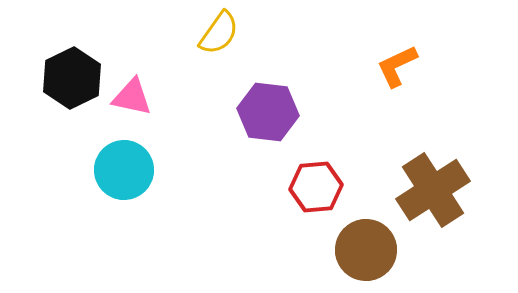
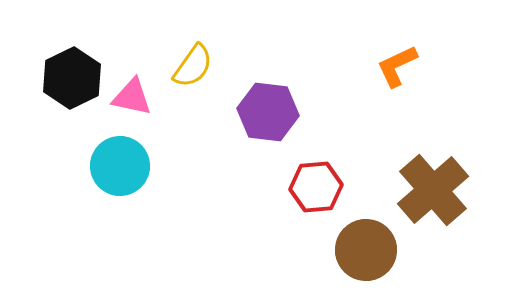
yellow semicircle: moved 26 px left, 33 px down
cyan circle: moved 4 px left, 4 px up
brown cross: rotated 8 degrees counterclockwise
